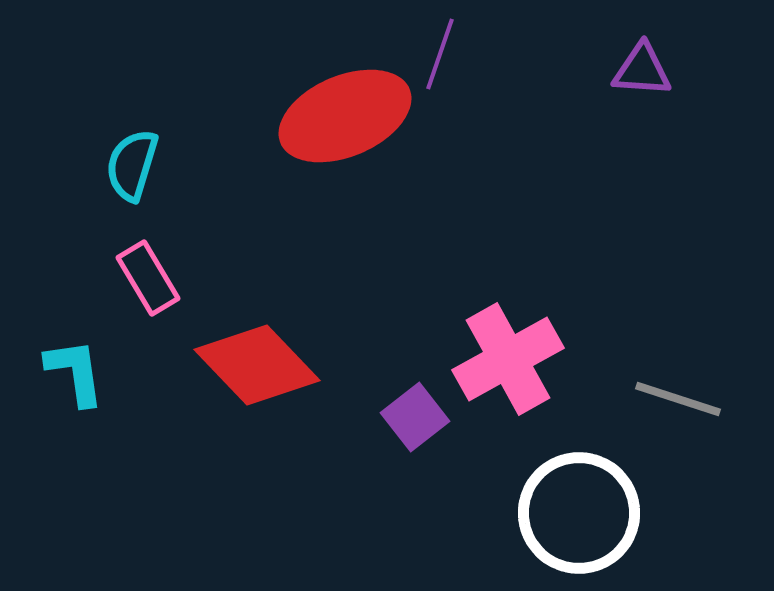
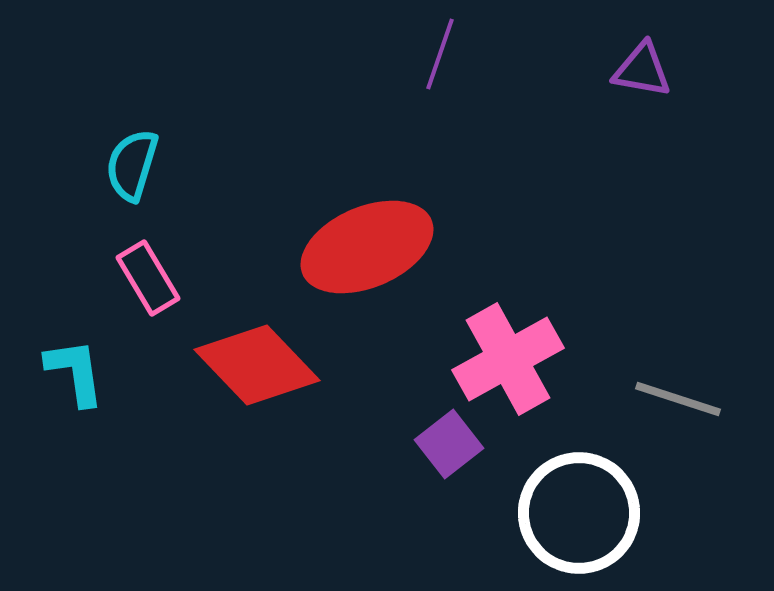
purple triangle: rotated 6 degrees clockwise
red ellipse: moved 22 px right, 131 px down
purple square: moved 34 px right, 27 px down
